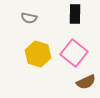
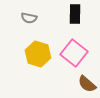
brown semicircle: moved 1 px right, 2 px down; rotated 66 degrees clockwise
